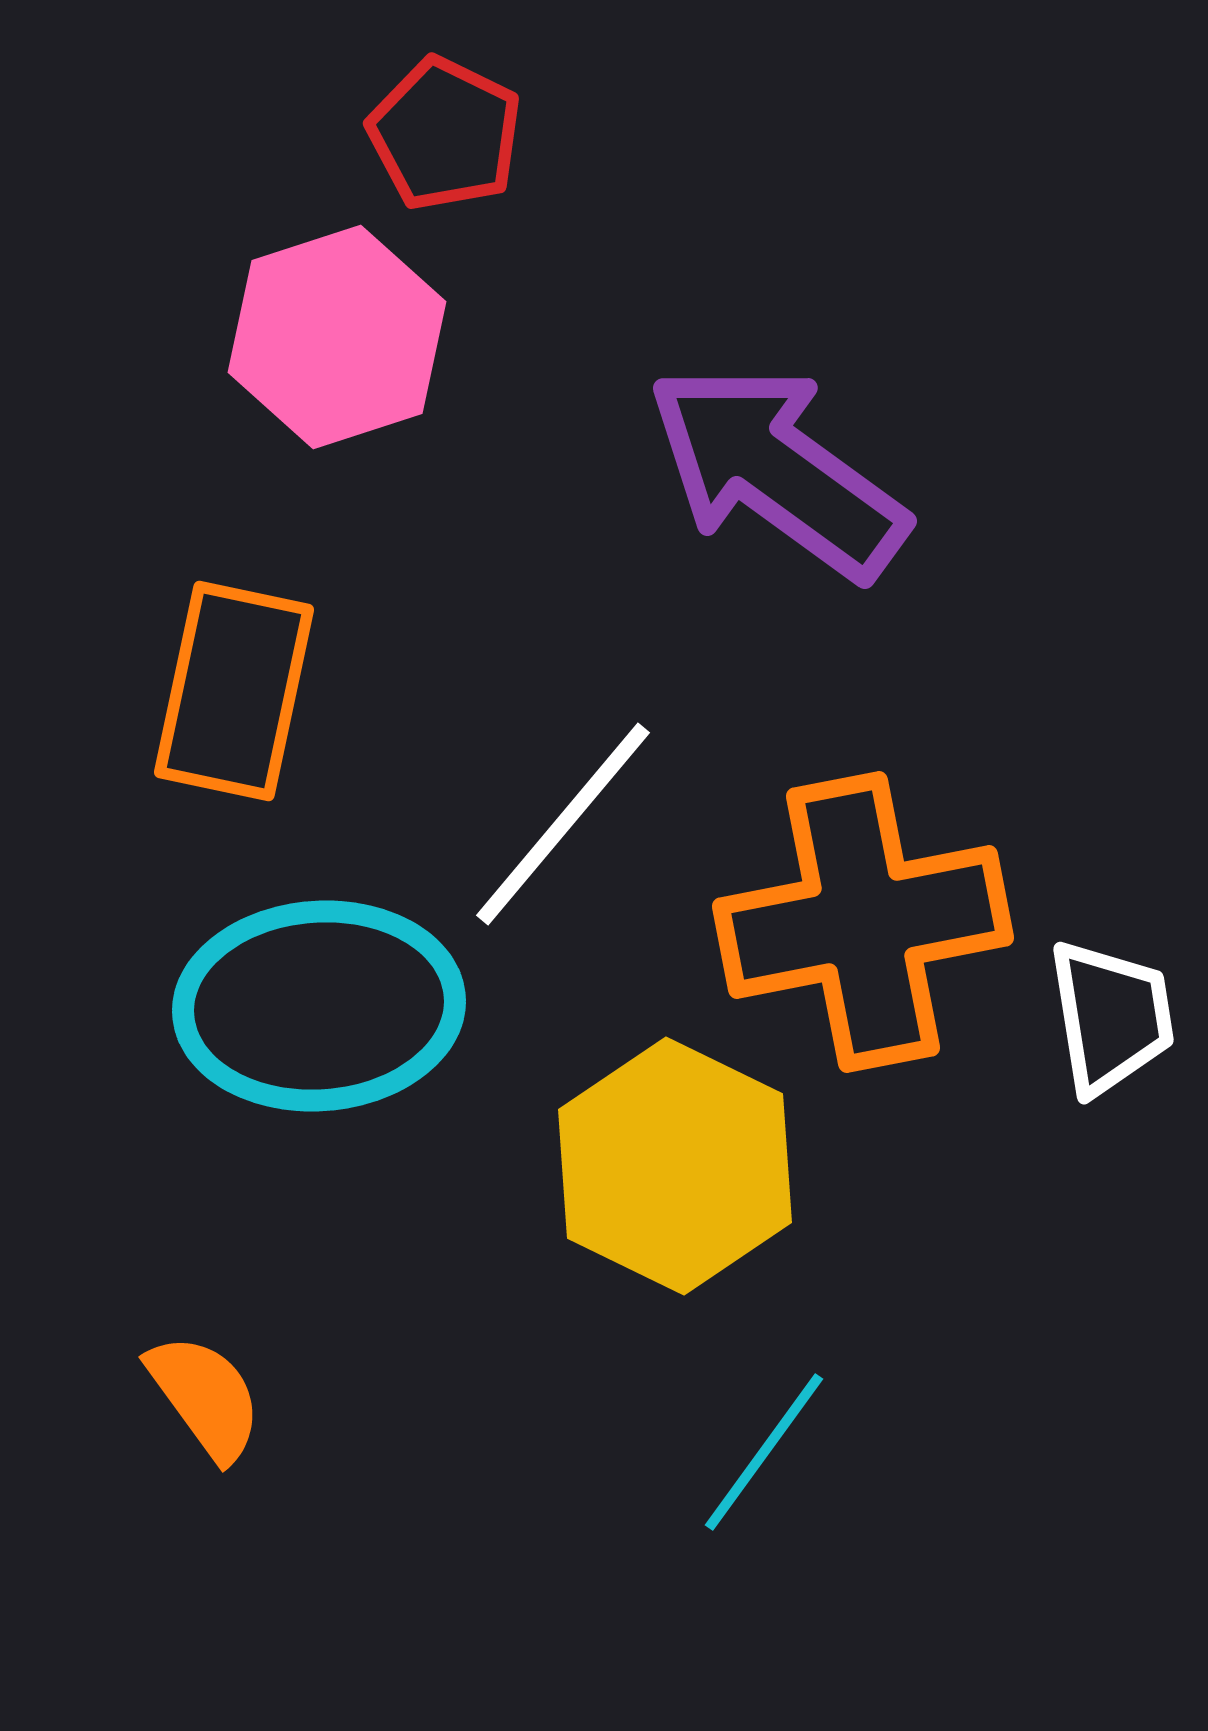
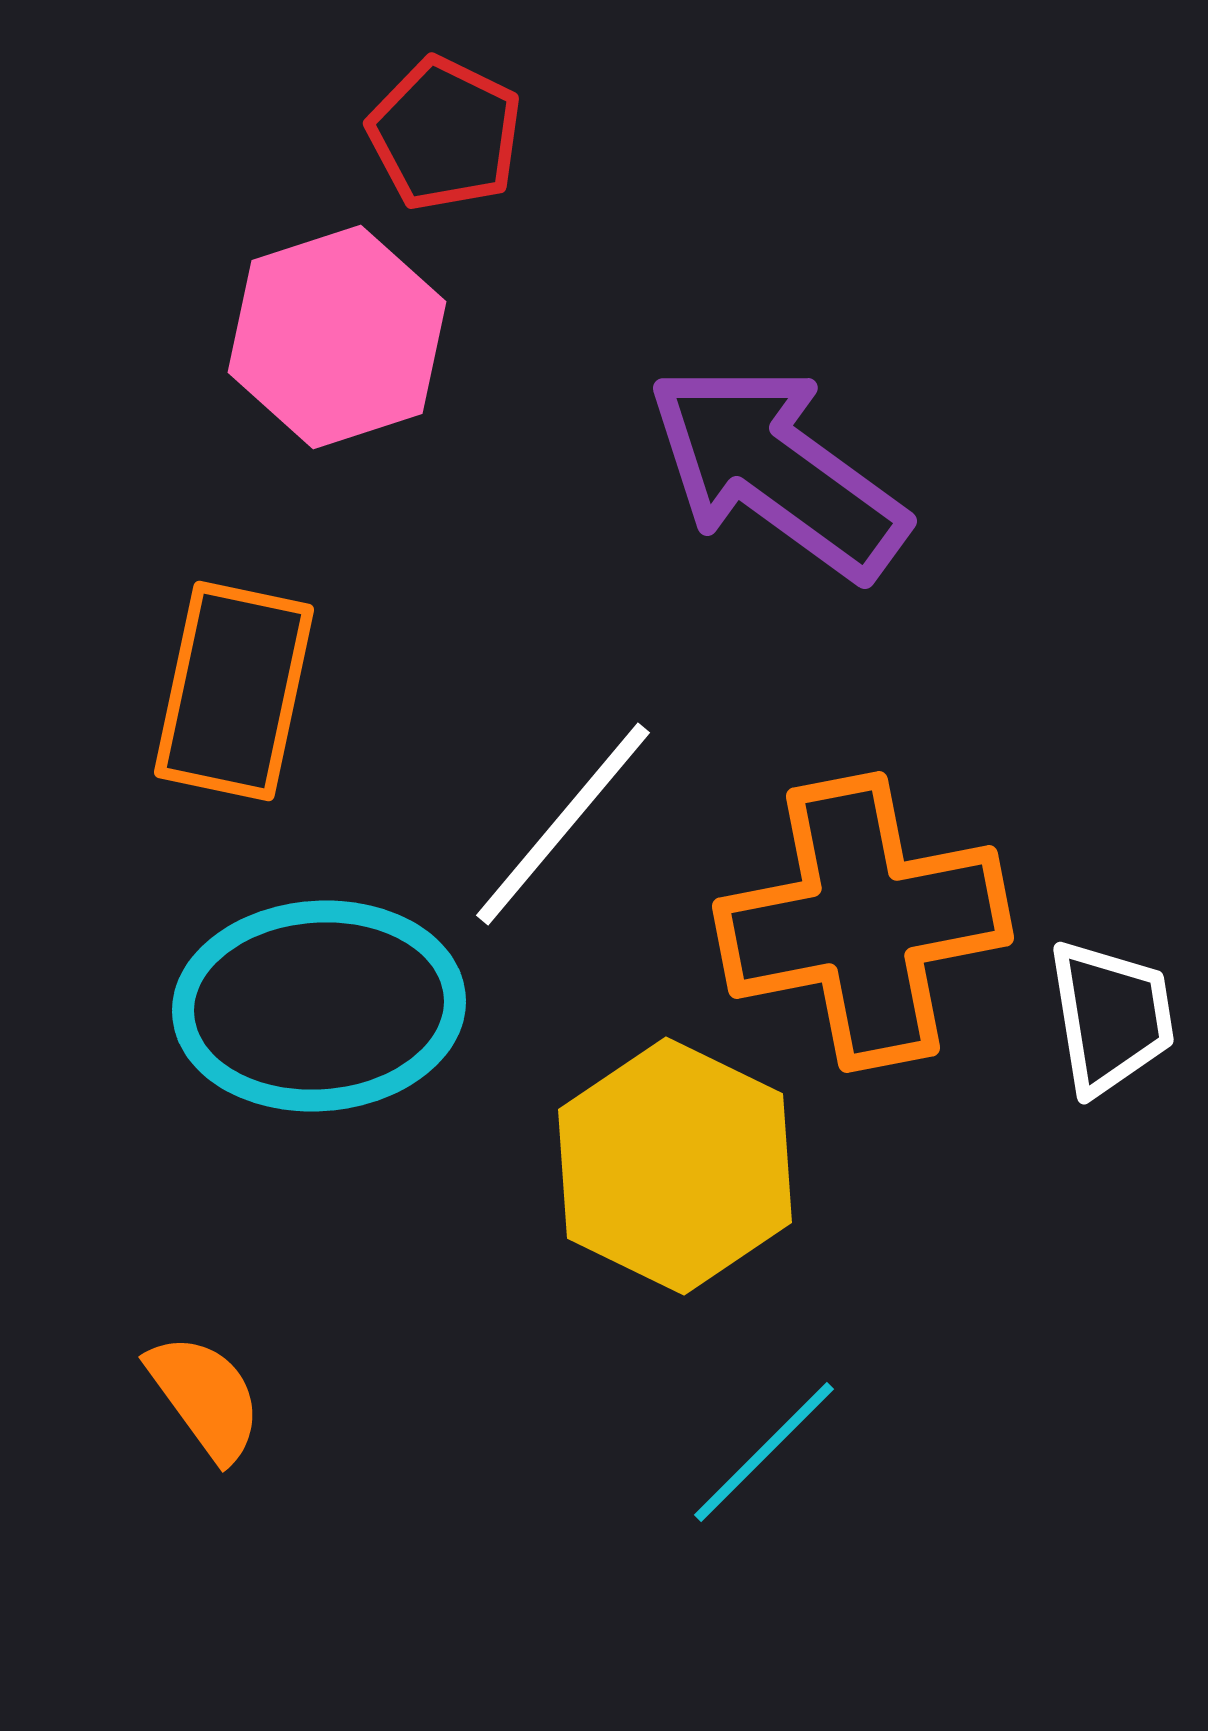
cyan line: rotated 9 degrees clockwise
